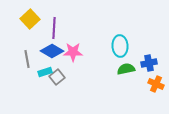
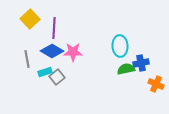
blue cross: moved 8 px left
